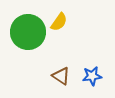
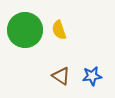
yellow semicircle: moved 8 px down; rotated 126 degrees clockwise
green circle: moved 3 px left, 2 px up
